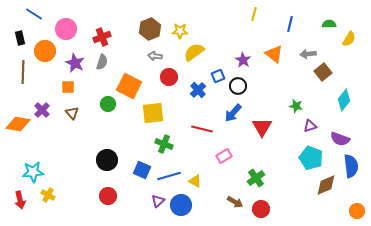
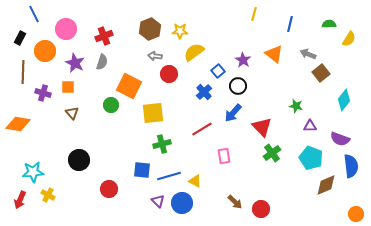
blue line at (34, 14): rotated 30 degrees clockwise
red cross at (102, 37): moved 2 px right, 1 px up
black rectangle at (20, 38): rotated 40 degrees clockwise
gray arrow at (308, 54): rotated 28 degrees clockwise
brown square at (323, 72): moved 2 px left, 1 px down
blue square at (218, 76): moved 5 px up; rotated 16 degrees counterclockwise
red circle at (169, 77): moved 3 px up
blue cross at (198, 90): moved 6 px right, 2 px down
green circle at (108, 104): moved 3 px right, 1 px down
purple cross at (42, 110): moved 1 px right, 17 px up; rotated 28 degrees counterclockwise
purple triangle at (310, 126): rotated 16 degrees clockwise
red triangle at (262, 127): rotated 15 degrees counterclockwise
red line at (202, 129): rotated 45 degrees counterclockwise
green cross at (164, 144): moved 2 px left; rotated 36 degrees counterclockwise
pink rectangle at (224, 156): rotated 70 degrees counterclockwise
black circle at (107, 160): moved 28 px left
blue square at (142, 170): rotated 18 degrees counterclockwise
green cross at (256, 178): moved 16 px right, 25 px up
red circle at (108, 196): moved 1 px right, 7 px up
red arrow at (20, 200): rotated 36 degrees clockwise
purple triangle at (158, 201): rotated 32 degrees counterclockwise
brown arrow at (235, 202): rotated 14 degrees clockwise
blue circle at (181, 205): moved 1 px right, 2 px up
orange circle at (357, 211): moved 1 px left, 3 px down
